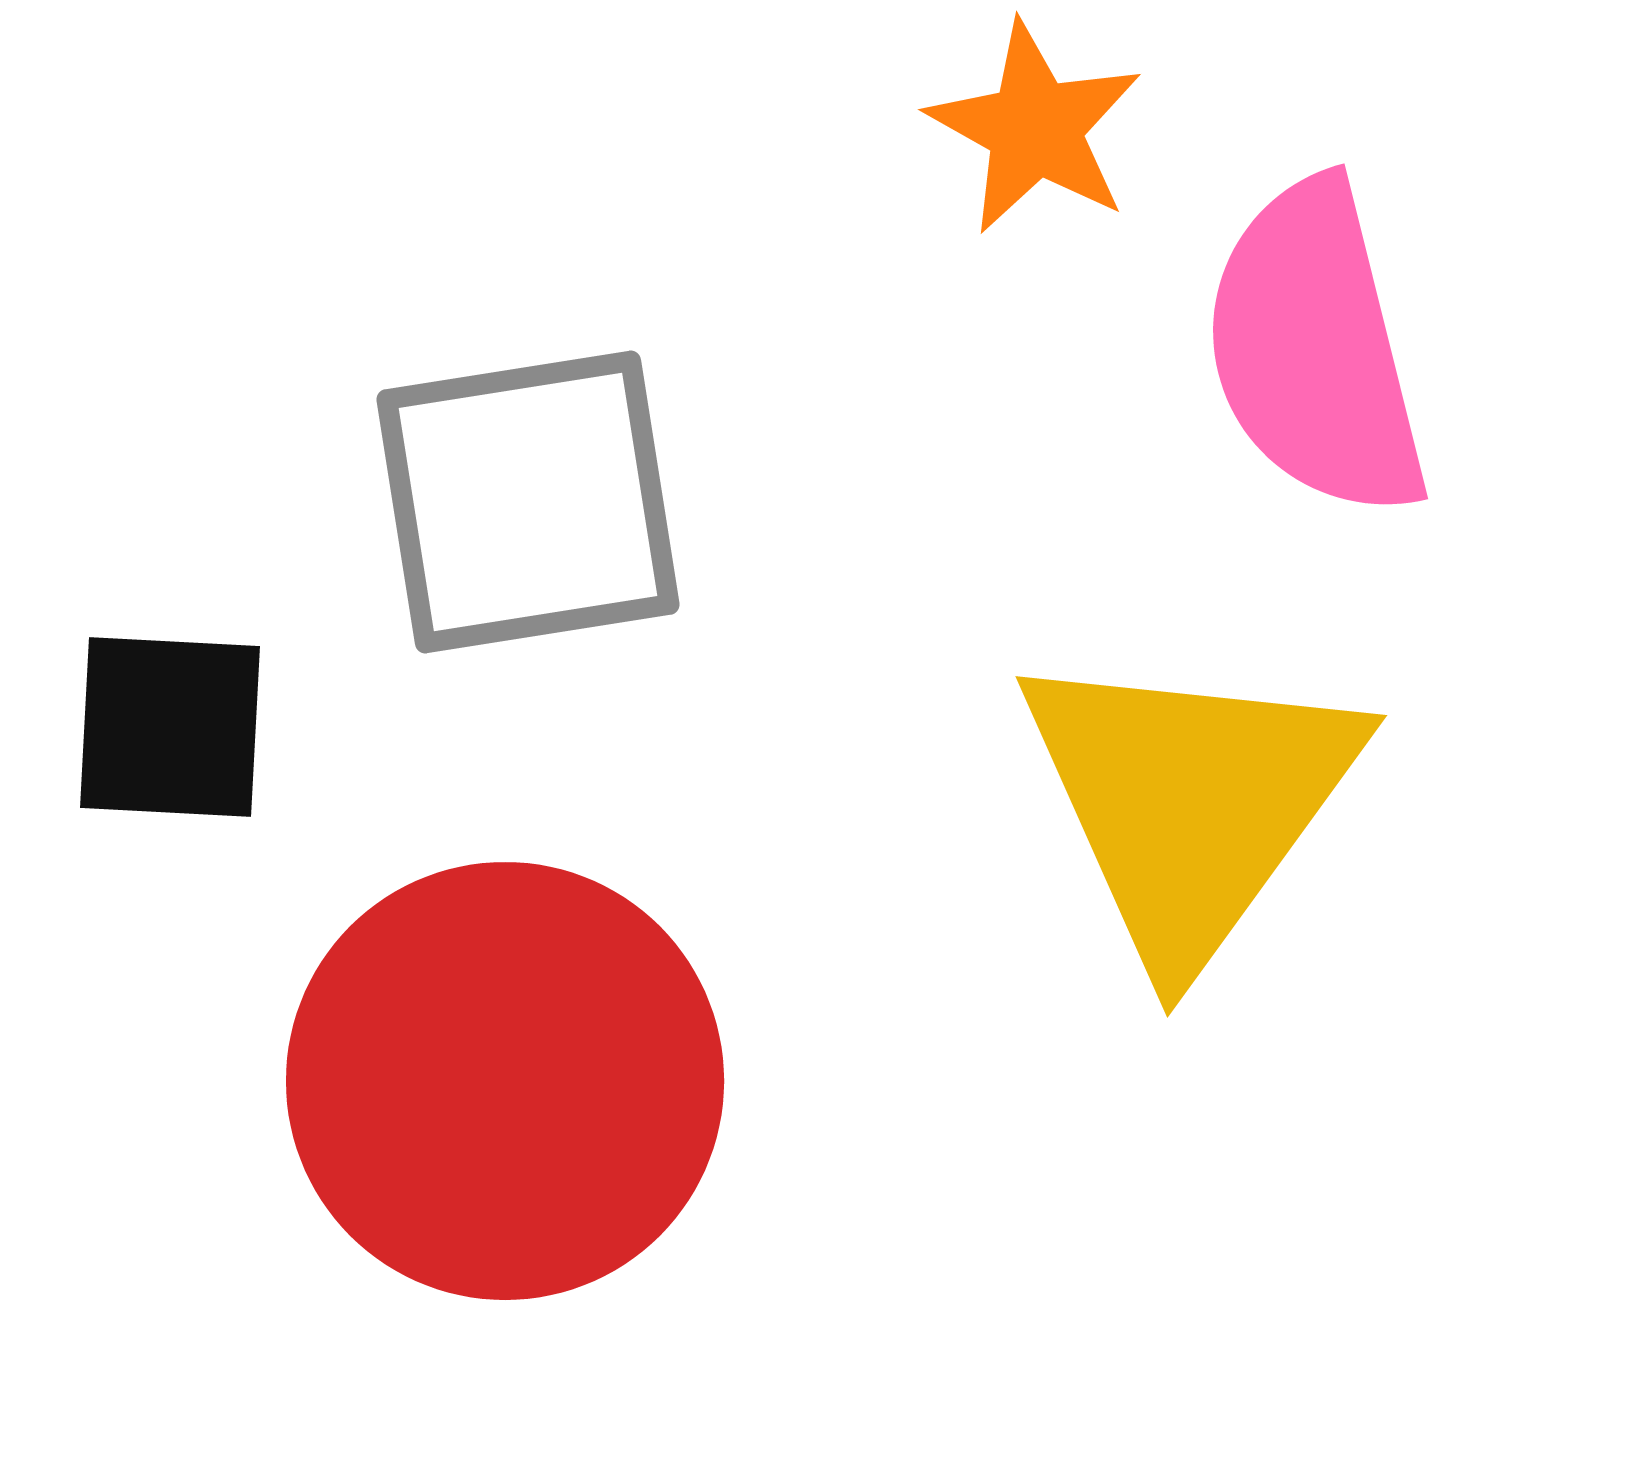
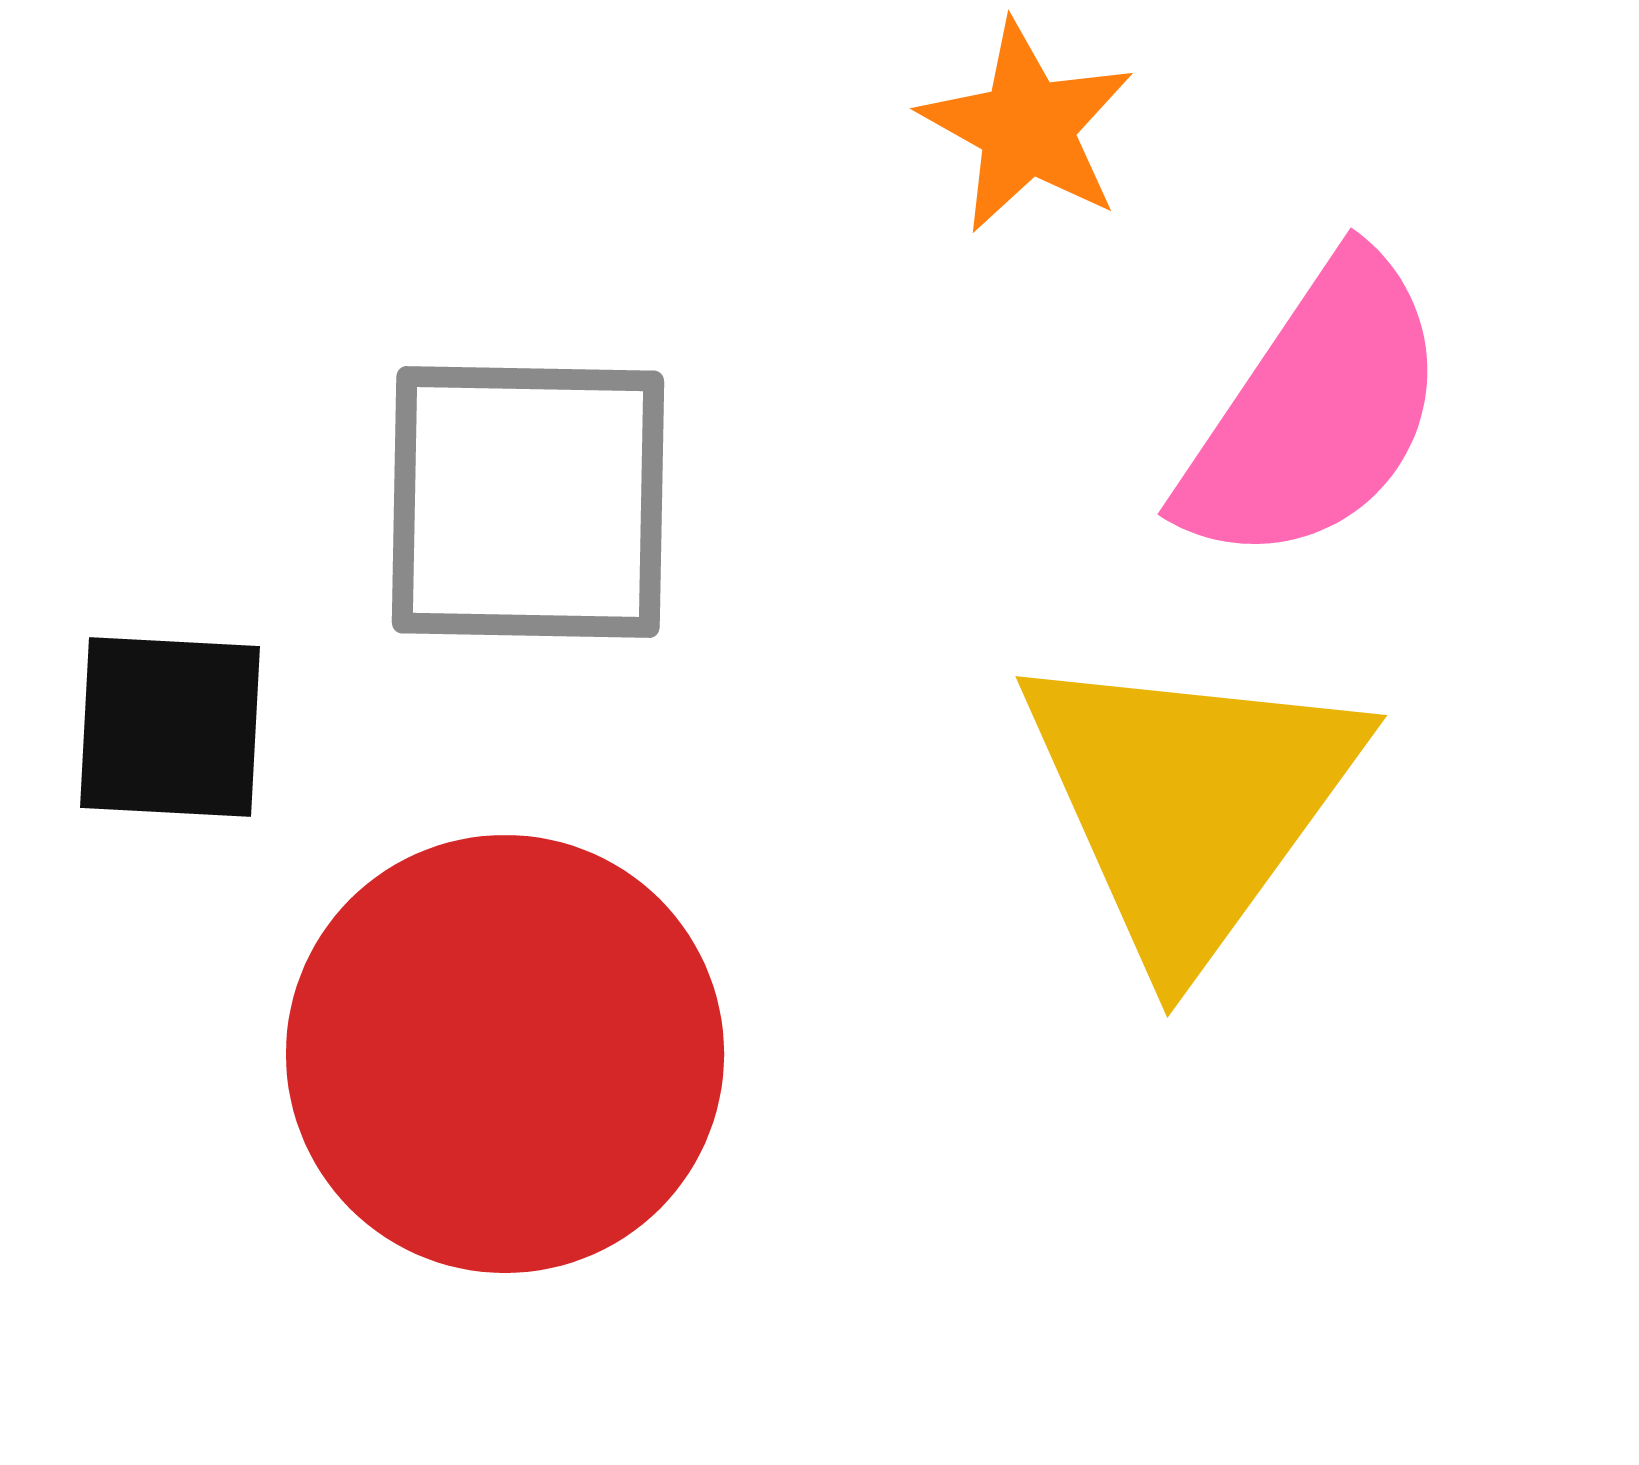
orange star: moved 8 px left, 1 px up
pink semicircle: moved 63 px down; rotated 132 degrees counterclockwise
gray square: rotated 10 degrees clockwise
red circle: moved 27 px up
